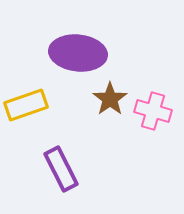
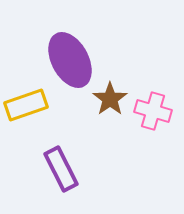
purple ellipse: moved 8 px left, 7 px down; rotated 56 degrees clockwise
